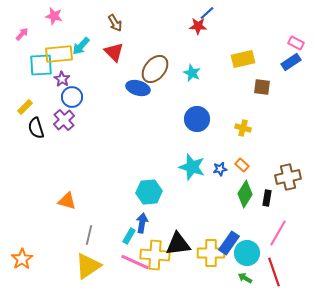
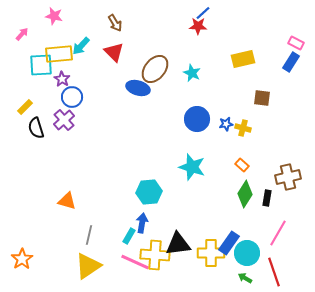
blue line at (207, 13): moved 4 px left
blue rectangle at (291, 62): rotated 24 degrees counterclockwise
brown square at (262, 87): moved 11 px down
blue star at (220, 169): moved 6 px right, 45 px up
